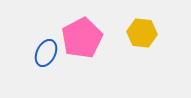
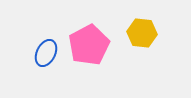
pink pentagon: moved 7 px right, 7 px down
